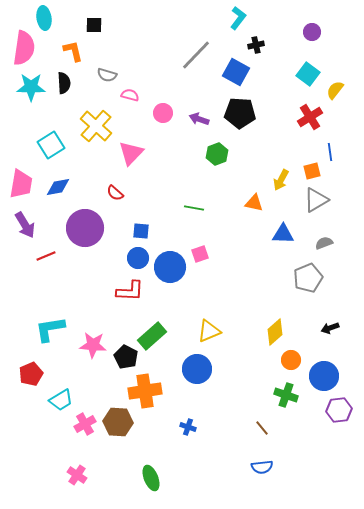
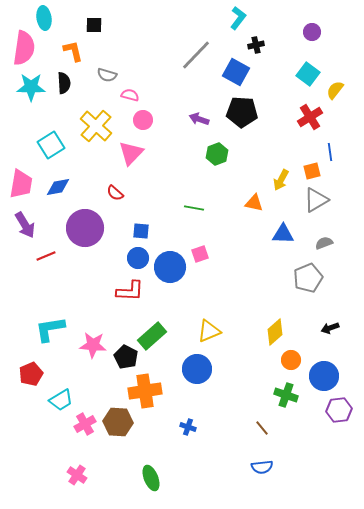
pink circle at (163, 113): moved 20 px left, 7 px down
black pentagon at (240, 113): moved 2 px right, 1 px up
